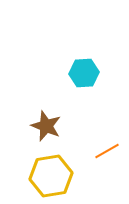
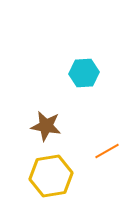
brown star: rotated 12 degrees counterclockwise
